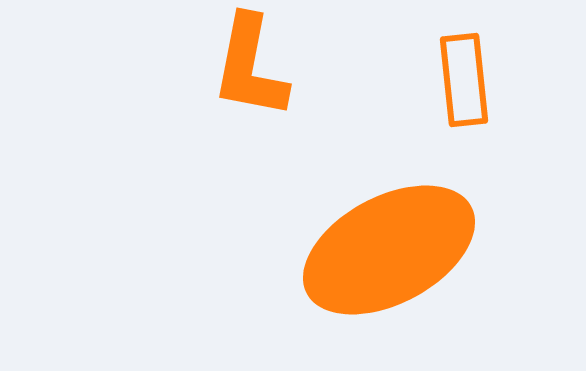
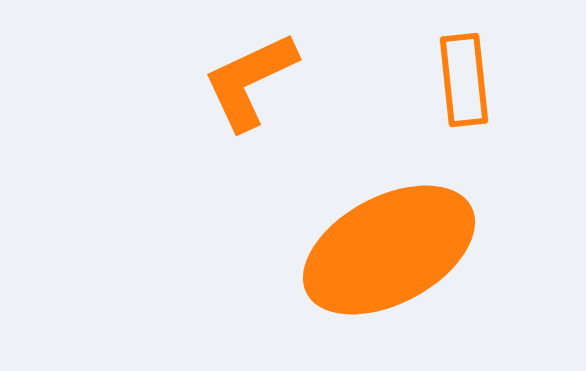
orange L-shape: moved 14 px down; rotated 54 degrees clockwise
